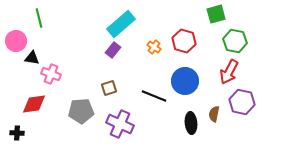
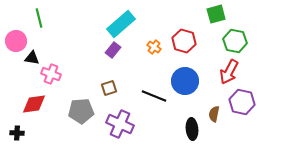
black ellipse: moved 1 px right, 6 px down
